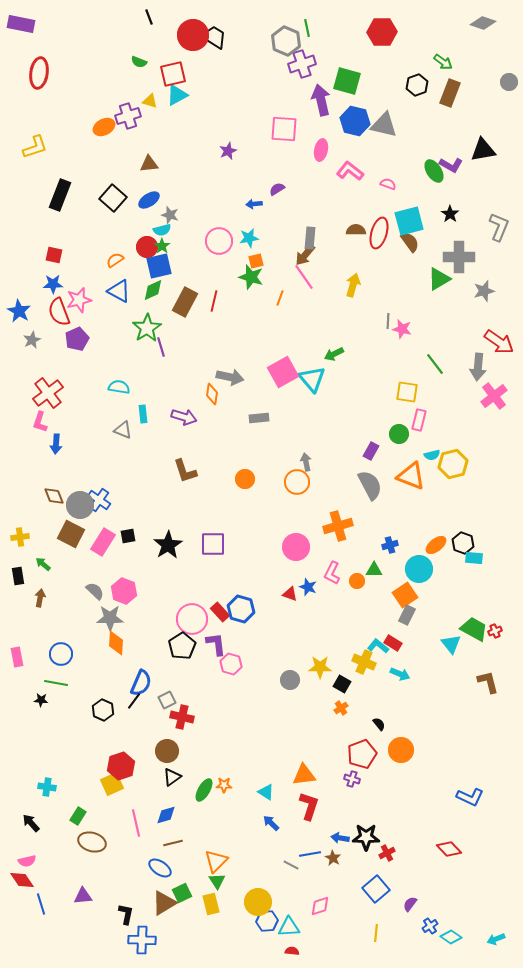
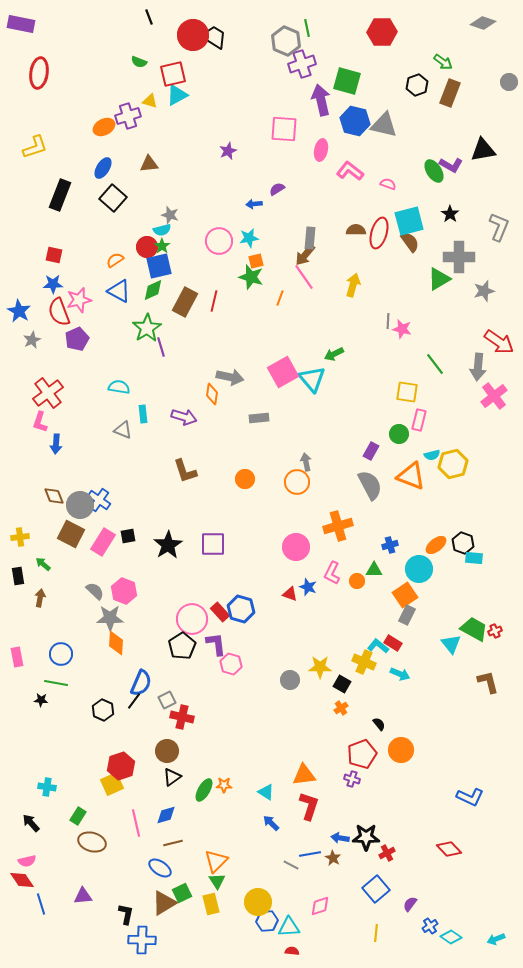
blue ellipse at (149, 200): moved 46 px left, 32 px up; rotated 25 degrees counterclockwise
